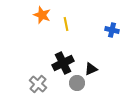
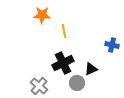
orange star: rotated 18 degrees counterclockwise
yellow line: moved 2 px left, 7 px down
blue cross: moved 15 px down
gray cross: moved 1 px right, 2 px down
